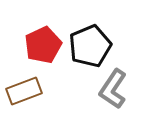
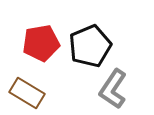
red pentagon: moved 2 px left, 2 px up; rotated 15 degrees clockwise
brown rectangle: moved 3 px right, 2 px down; rotated 52 degrees clockwise
